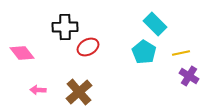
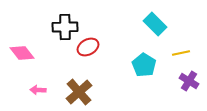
cyan pentagon: moved 13 px down
purple cross: moved 5 px down
